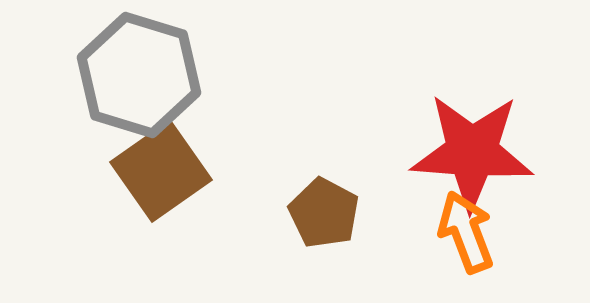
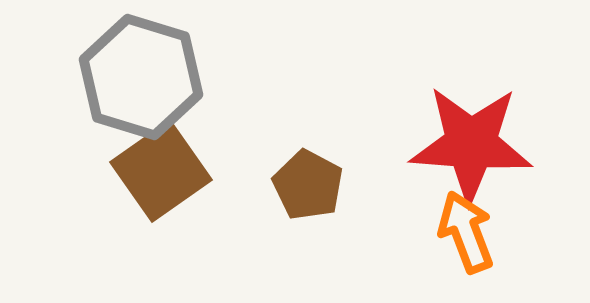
gray hexagon: moved 2 px right, 2 px down
red star: moved 1 px left, 8 px up
brown pentagon: moved 16 px left, 28 px up
